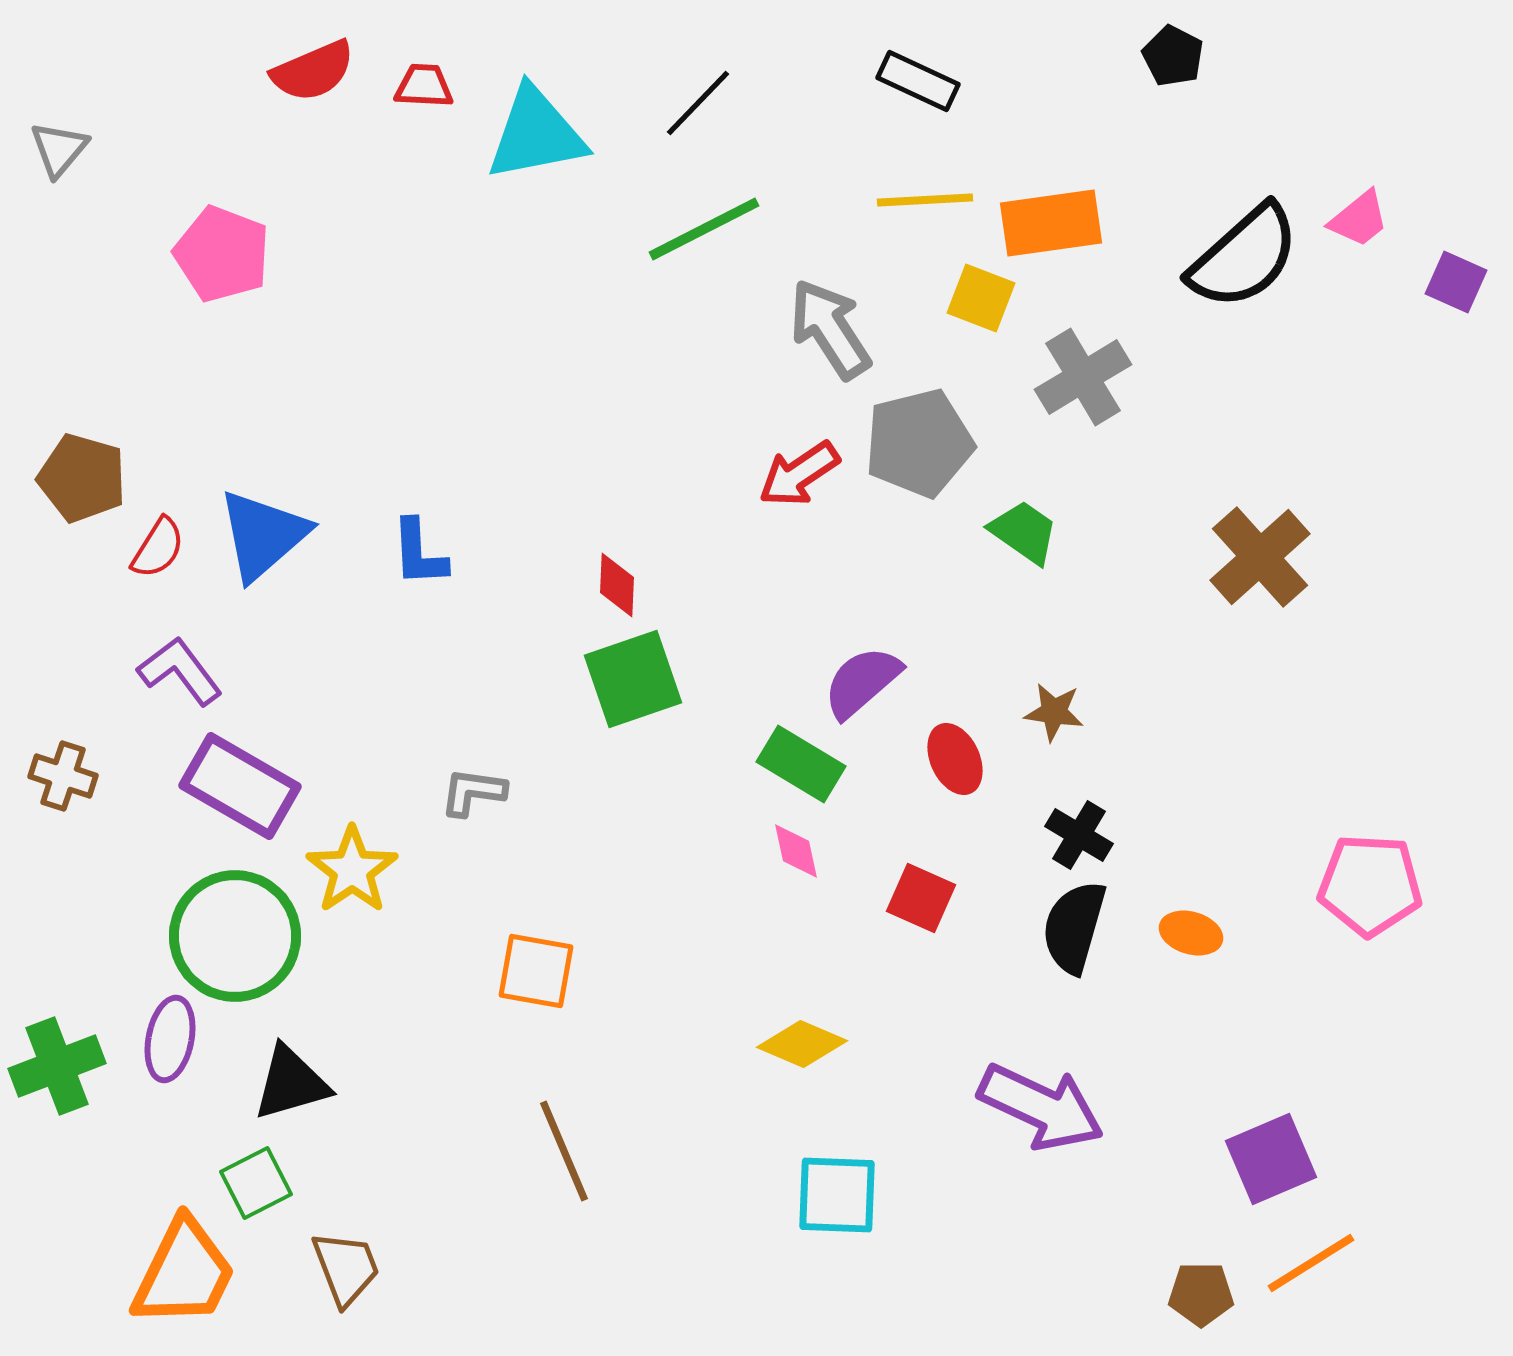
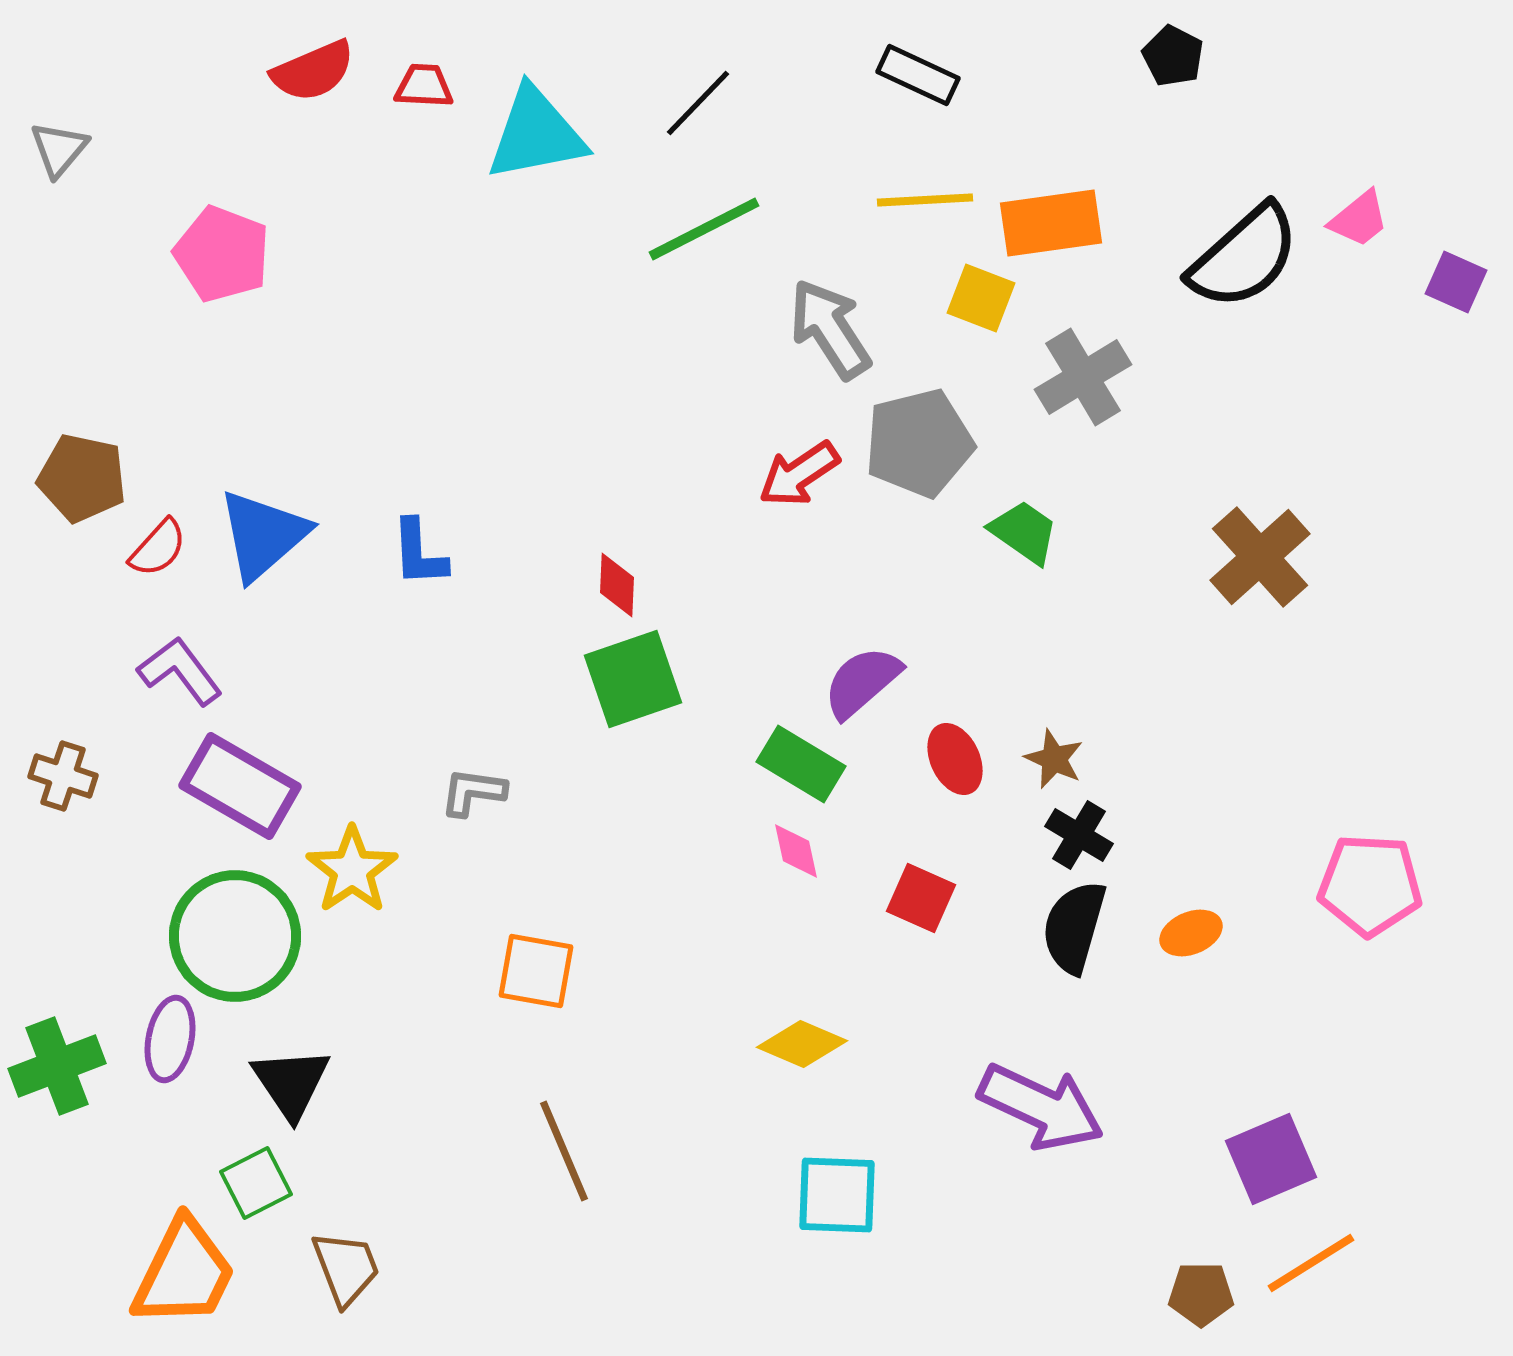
black rectangle at (918, 81): moved 6 px up
brown pentagon at (82, 478): rotated 4 degrees counterclockwise
red semicircle at (158, 548): rotated 10 degrees clockwise
brown star at (1054, 712): moved 47 px down; rotated 16 degrees clockwise
orange ellipse at (1191, 933): rotated 38 degrees counterclockwise
black triangle at (291, 1083): rotated 48 degrees counterclockwise
